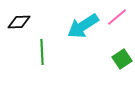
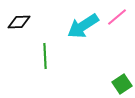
green line: moved 3 px right, 4 px down
green square: moved 25 px down
